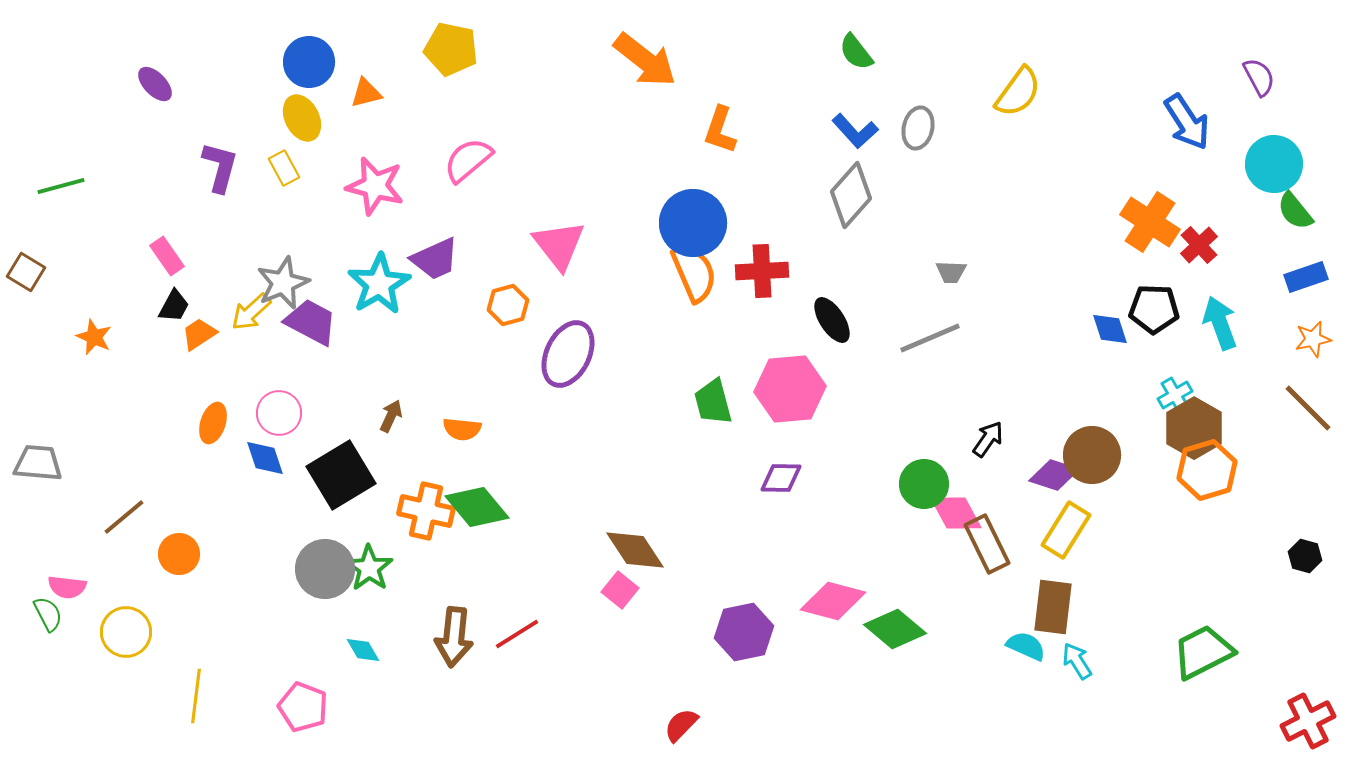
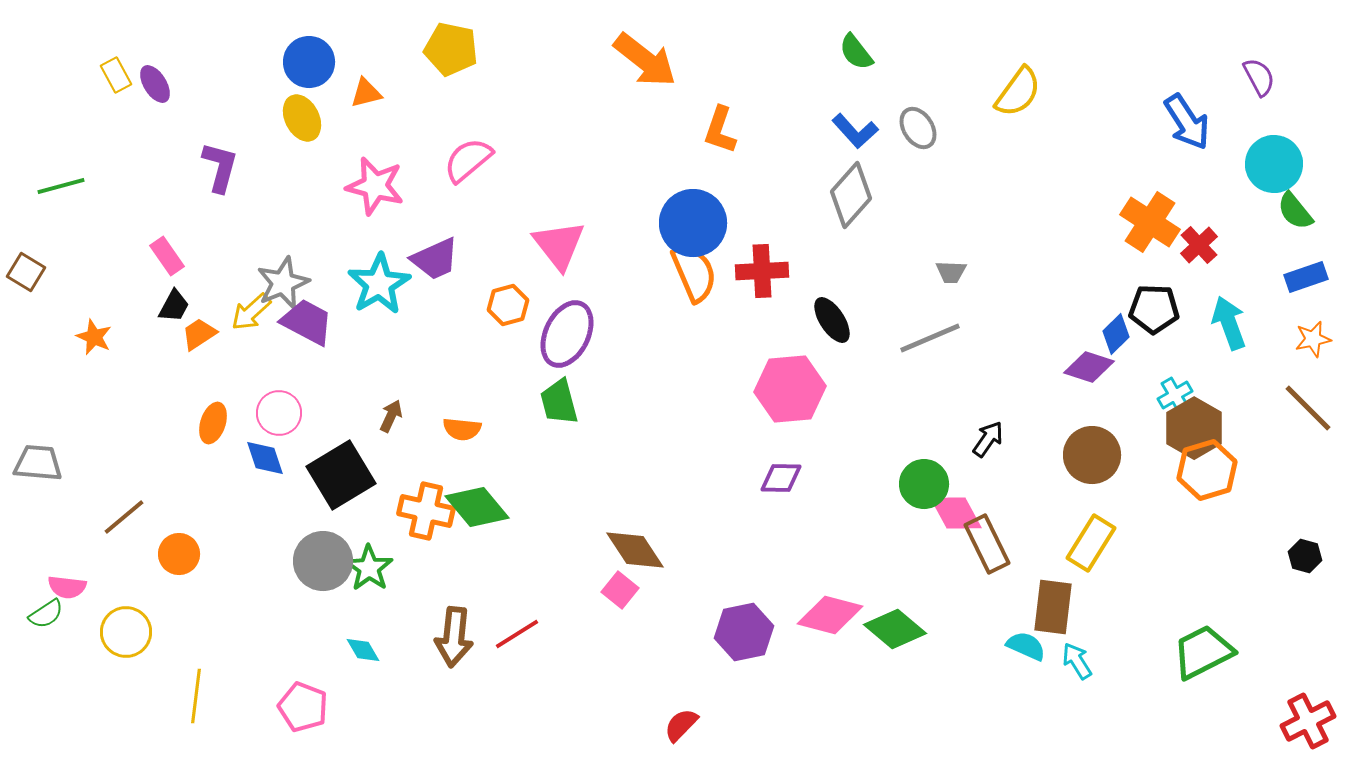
purple ellipse at (155, 84): rotated 12 degrees clockwise
gray ellipse at (918, 128): rotated 45 degrees counterclockwise
yellow rectangle at (284, 168): moved 168 px left, 93 px up
purple trapezoid at (311, 322): moved 4 px left
cyan arrow at (1220, 323): moved 9 px right
blue diamond at (1110, 329): moved 6 px right, 5 px down; rotated 63 degrees clockwise
purple ellipse at (568, 354): moved 1 px left, 20 px up
green trapezoid at (713, 402): moved 154 px left
purple diamond at (1054, 475): moved 35 px right, 108 px up
yellow rectangle at (1066, 530): moved 25 px right, 13 px down
gray circle at (325, 569): moved 2 px left, 8 px up
pink diamond at (833, 601): moved 3 px left, 14 px down
green semicircle at (48, 614): moved 2 px left; rotated 84 degrees clockwise
